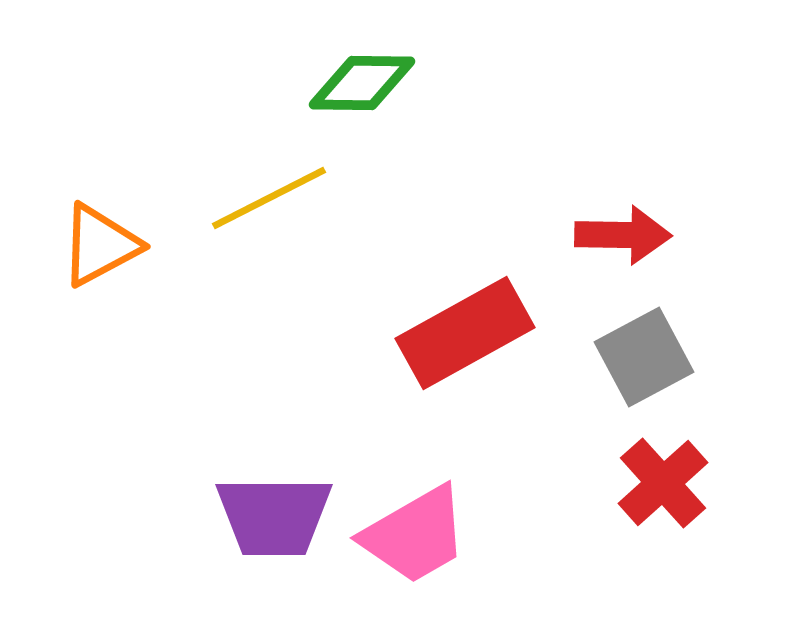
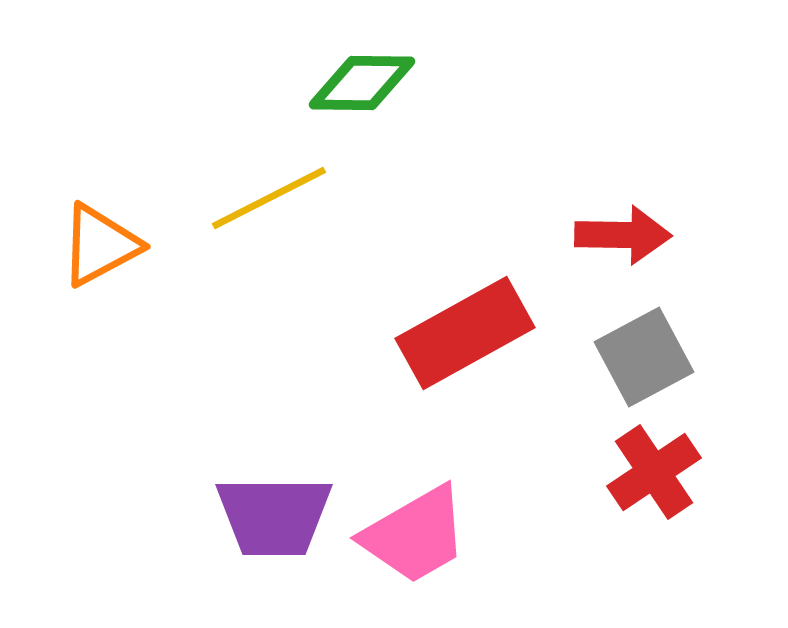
red cross: moved 9 px left, 11 px up; rotated 8 degrees clockwise
